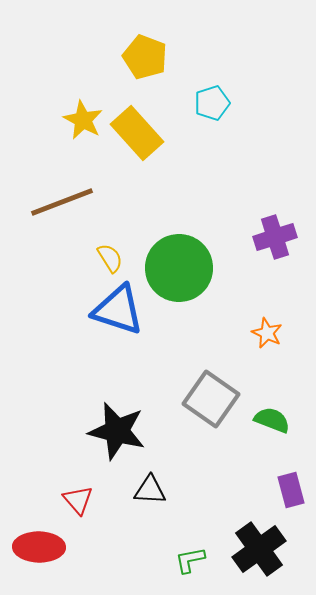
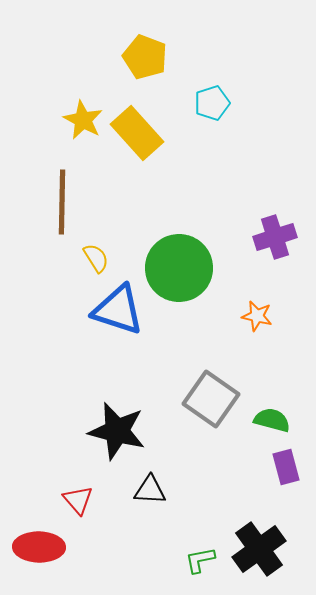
brown line: rotated 68 degrees counterclockwise
yellow semicircle: moved 14 px left
orange star: moved 10 px left, 17 px up; rotated 12 degrees counterclockwise
green semicircle: rotated 6 degrees counterclockwise
purple rectangle: moved 5 px left, 23 px up
green L-shape: moved 10 px right
